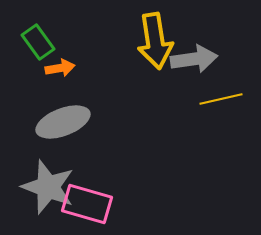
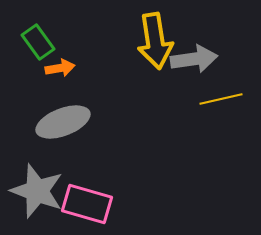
gray star: moved 11 px left, 4 px down
